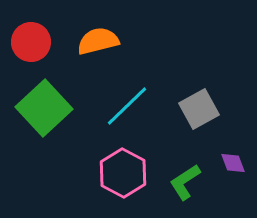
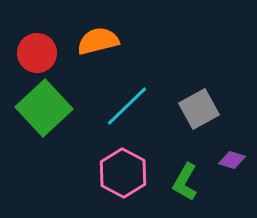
red circle: moved 6 px right, 11 px down
purple diamond: moved 1 px left, 3 px up; rotated 52 degrees counterclockwise
green L-shape: rotated 27 degrees counterclockwise
